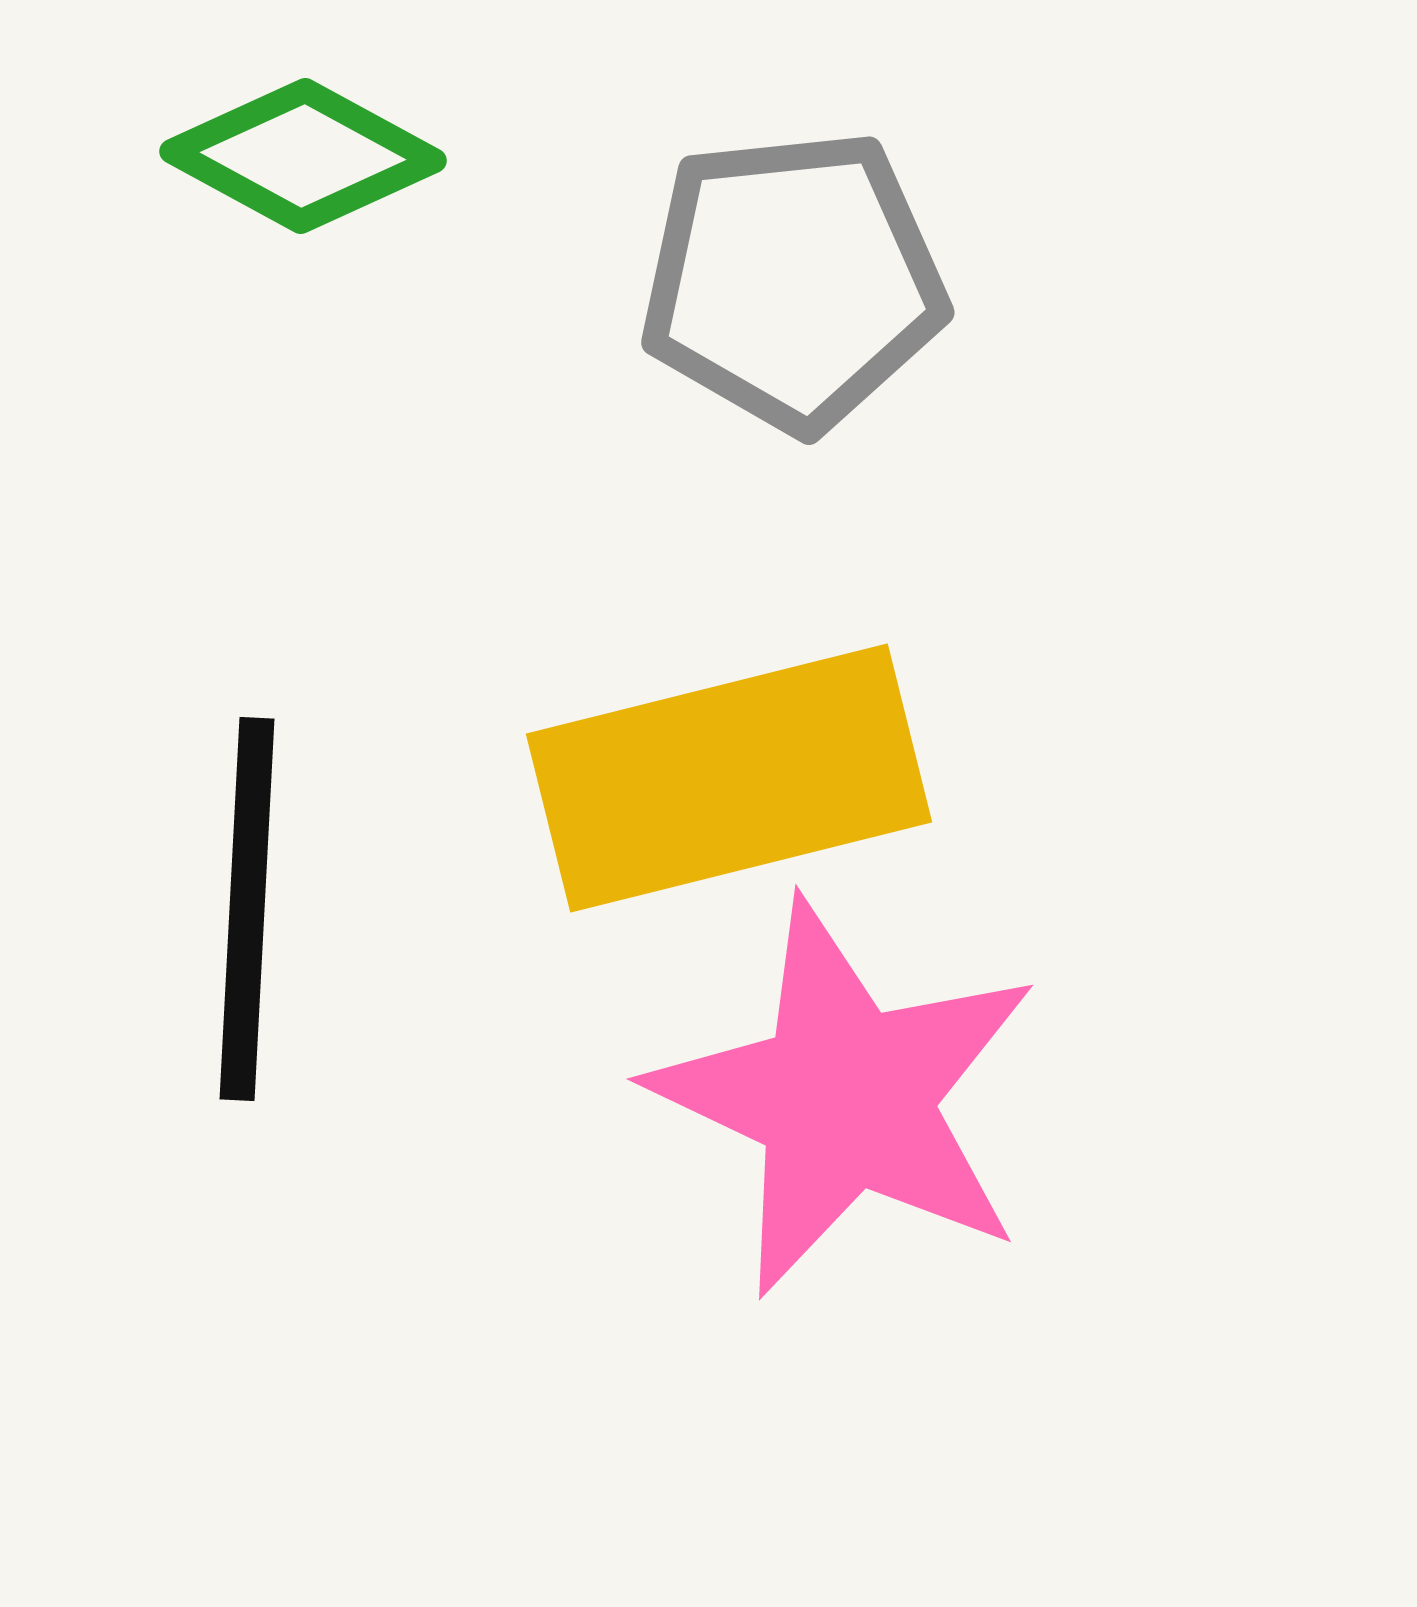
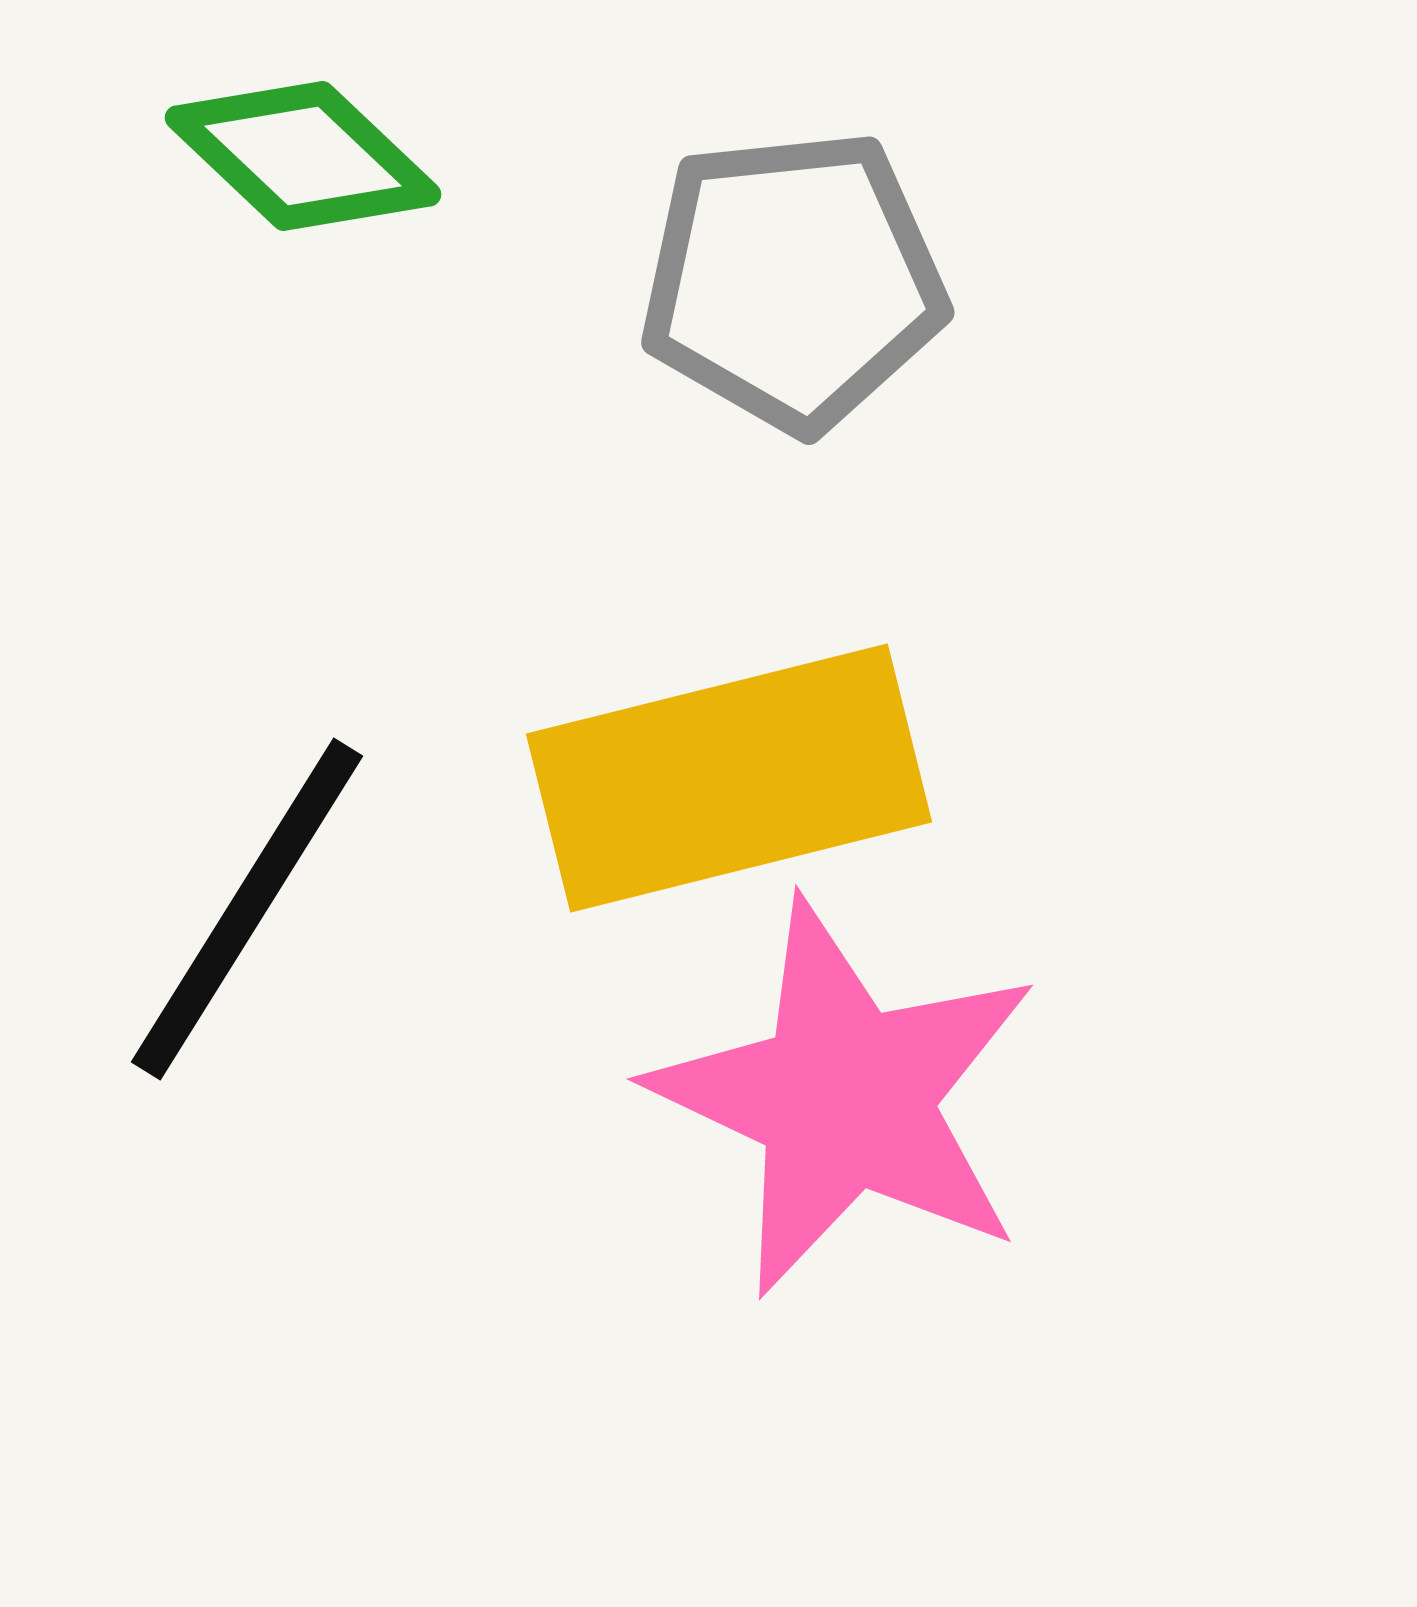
green diamond: rotated 15 degrees clockwise
black line: rotated 29 degrees clockwise
